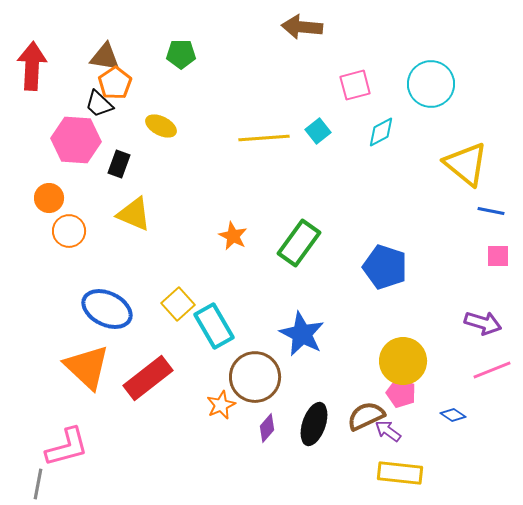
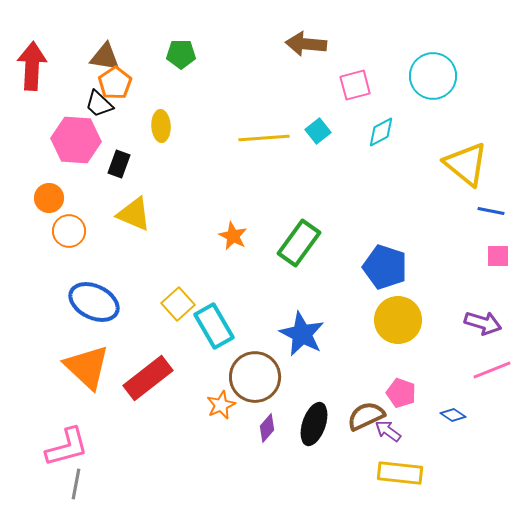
brown arrow at (302, 27): moved 4 px right, 17 px down
cyan circle at (431, 84): moved 2 px right, 8 px up
yellow ellipse at (161, 126): rotated 60 degrees clockwise
blue ellipse at (107, 309): moved 13 px left, 7 px up
yellow circle at (403, 361): moved 5 px left, 41 px up
gray line at (38, 484): moved 38 px right
